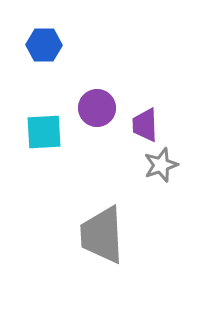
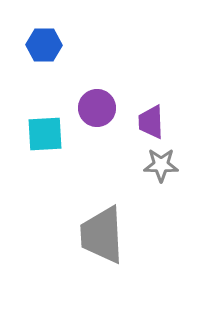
purple trapezoid: moved 6 px right, 3 px up
cyan square: moved 1 px right, 2 px down
gray star: rotated 20 degrees clockwise
